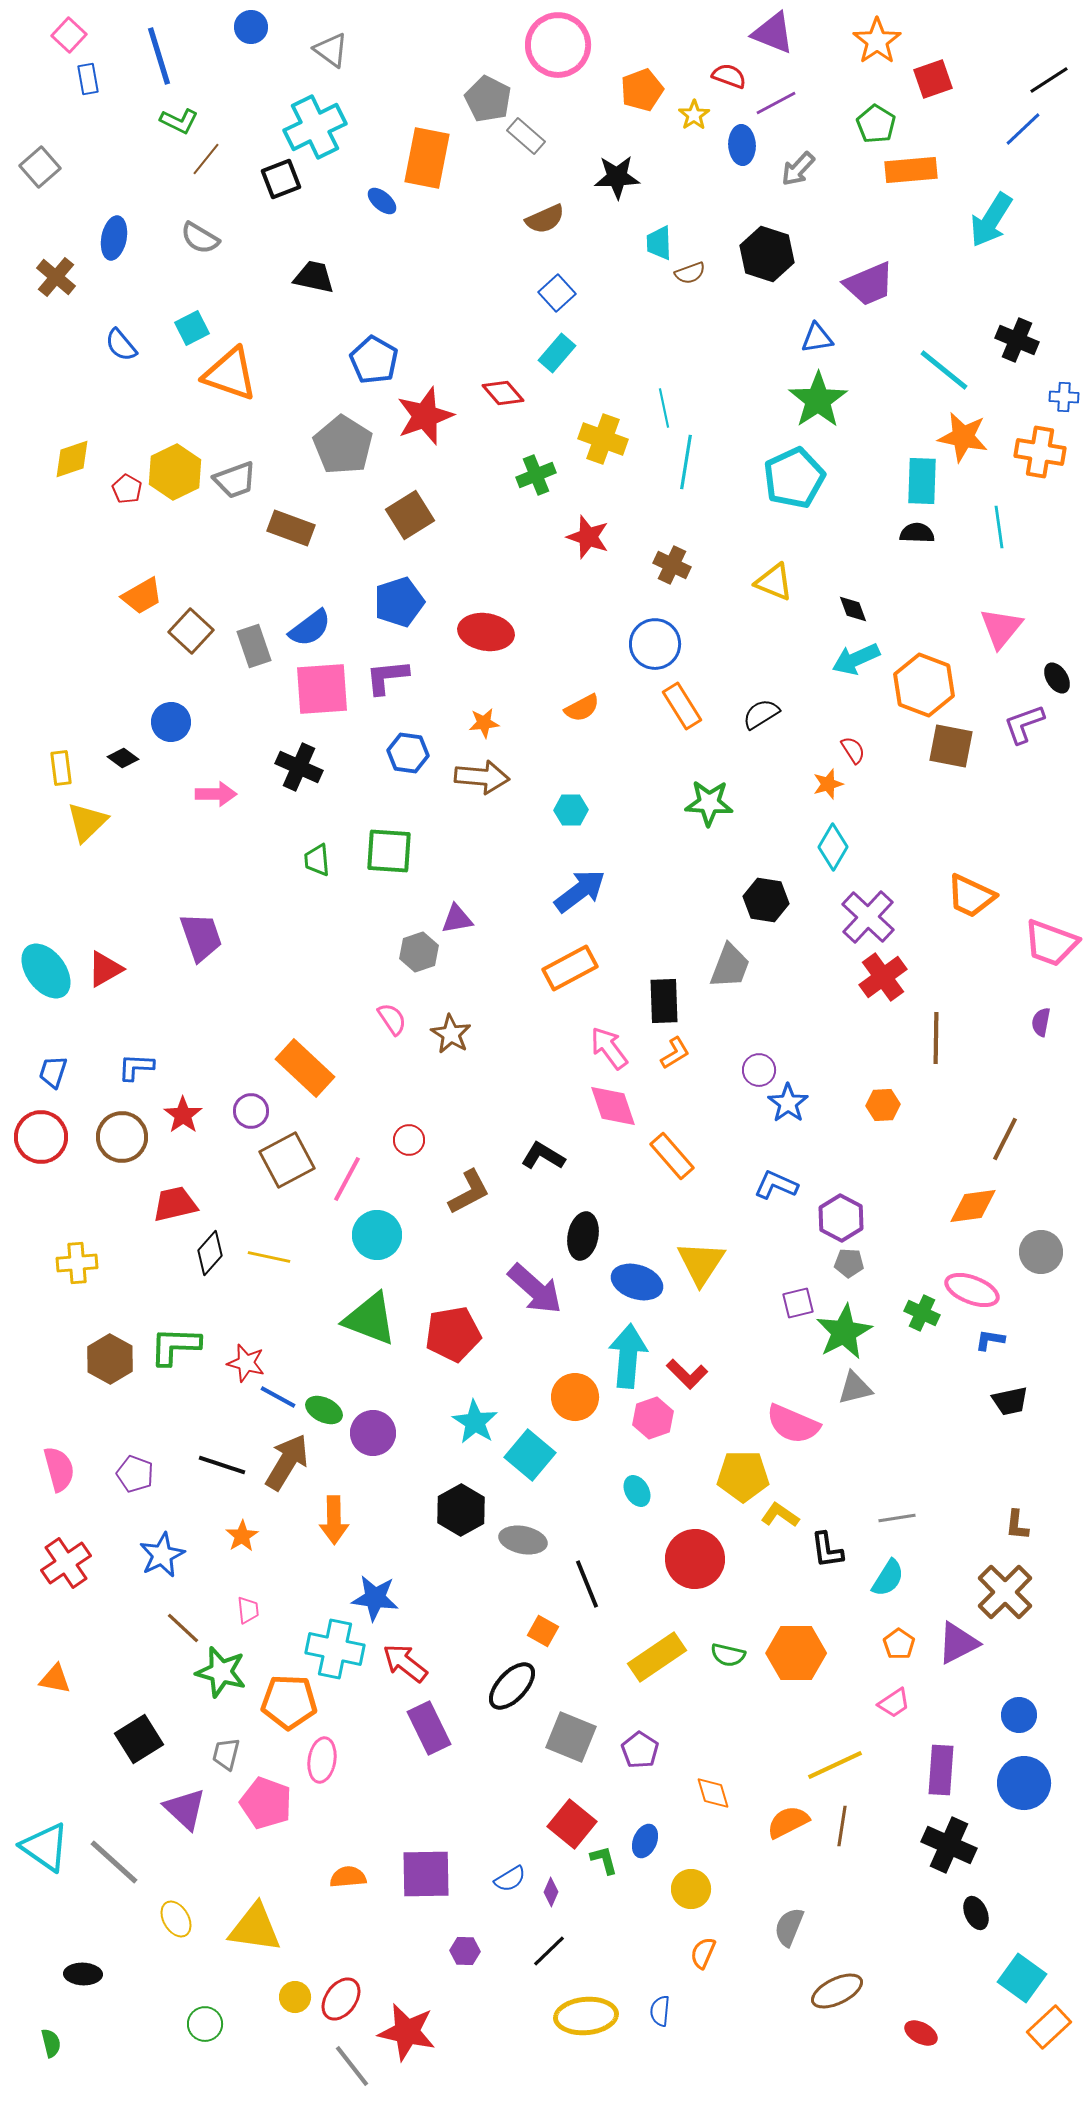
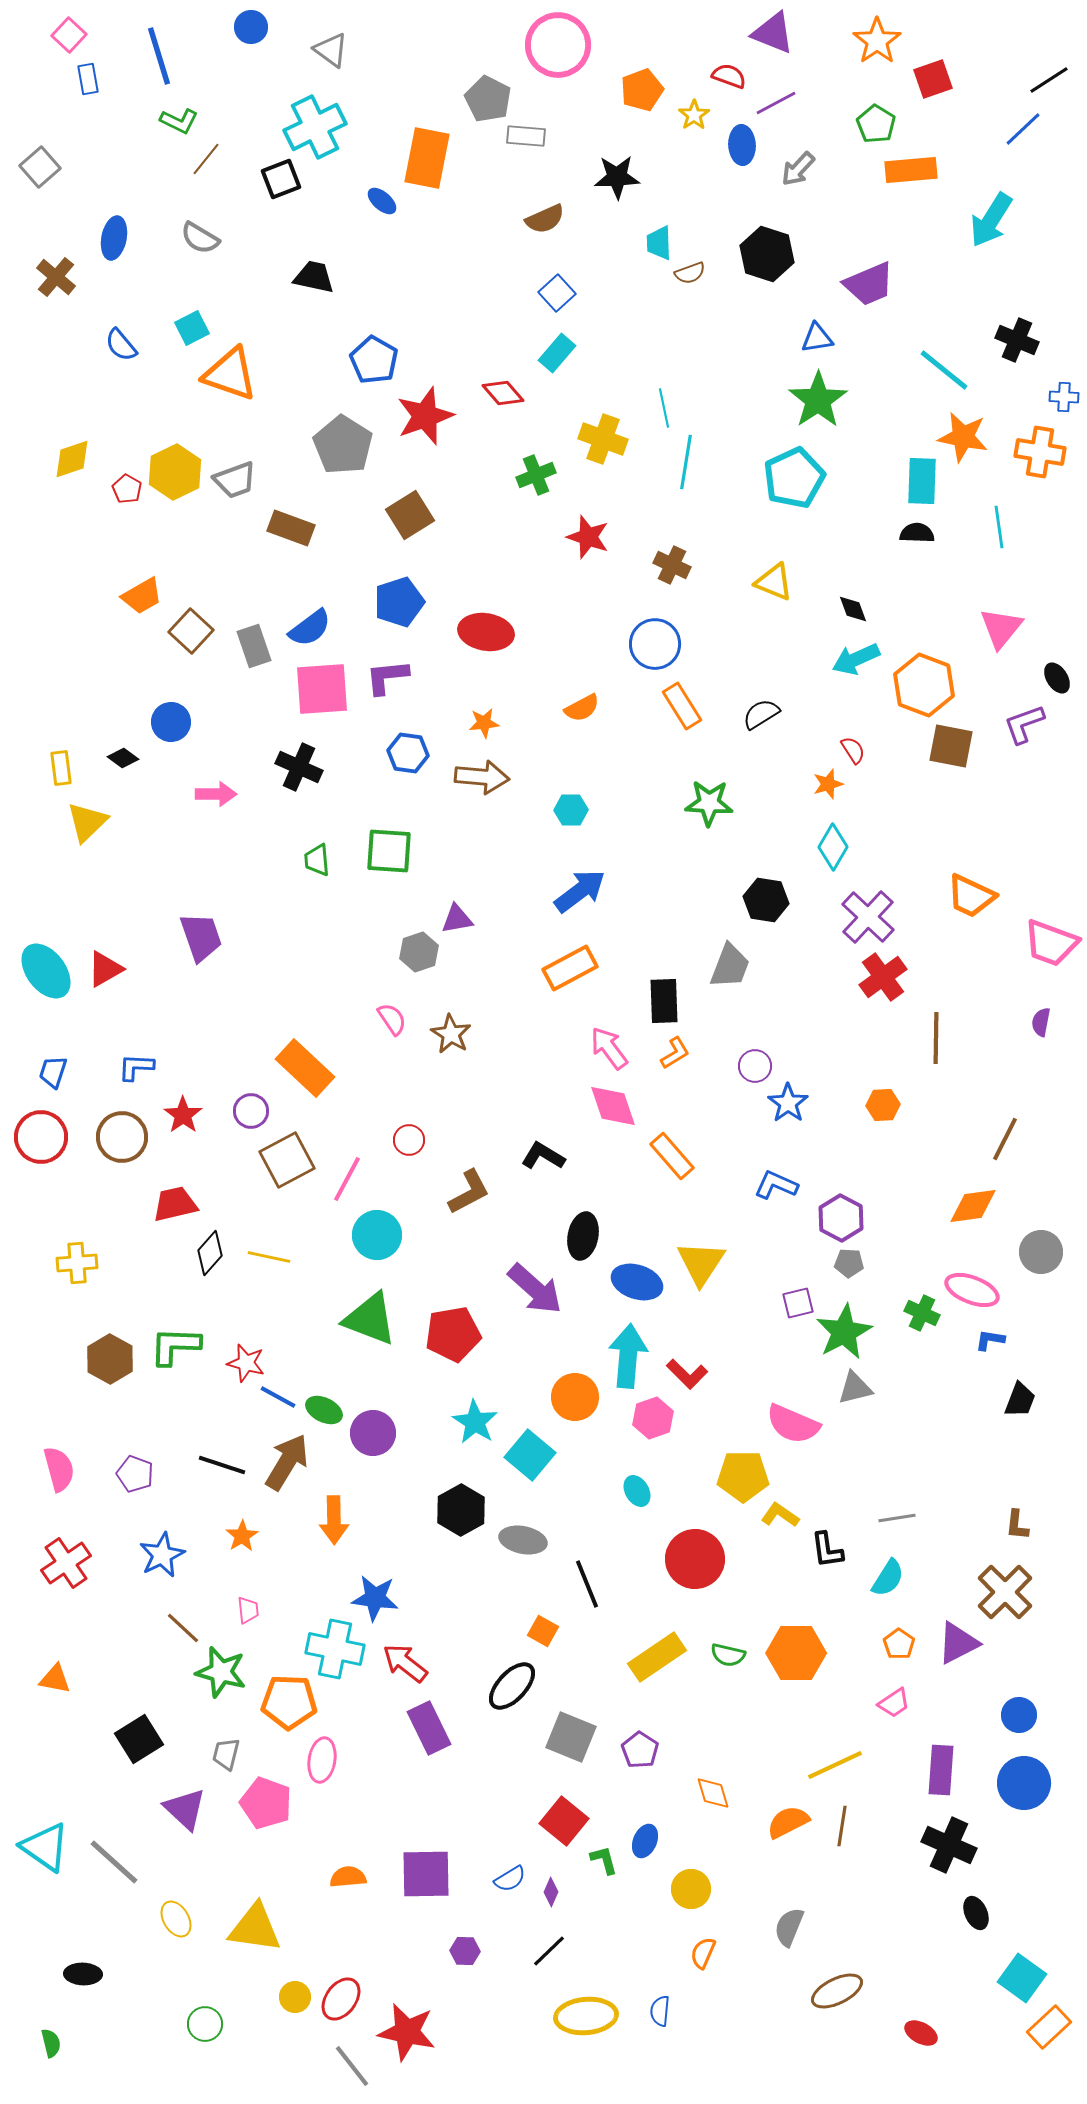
gray rectangle at (526, 136): rotated 36 degrees counterclockwise
purple circle at (759, 1070): moved 4 px left, 4 px up
black trapezoid at (1010, 1401): moved 10 px right, 1 px up; rotated 57 degrees counterclockwise
red square at (572, 1824): moved 8 px left, 3 px up
